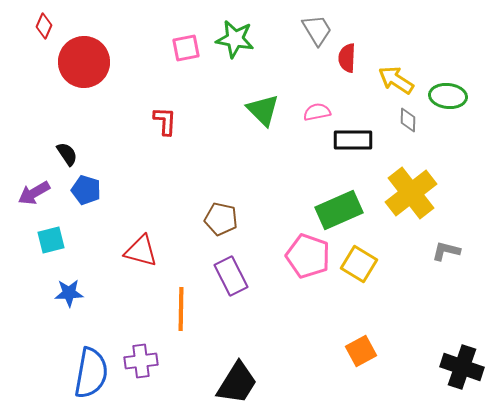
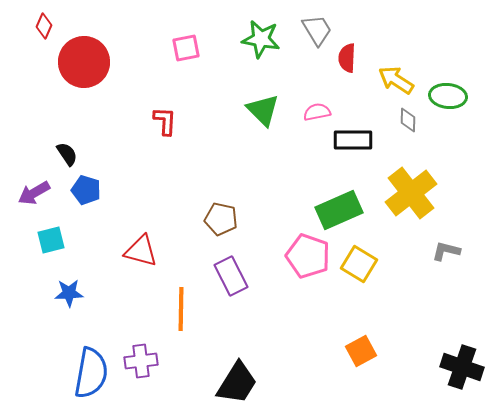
green star: moved 26 px right
